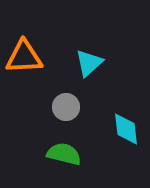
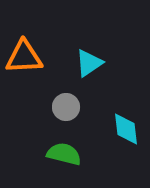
cyan triangle: rotated 8 degrees clockwise
